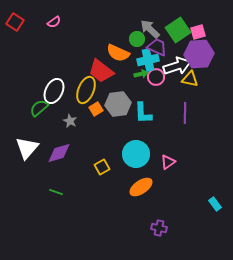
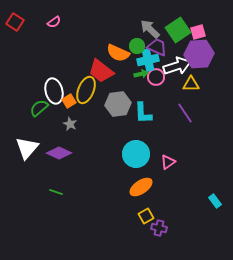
green circle: moved 7 px down
yellow triangle: moved 1 px right, 5 px down; rotated 12 degrees counterclockwise
white ellipse: rotated 40 degrees counterclockwise
orange square: moved 27 px left, 8 px up
purple line: rotated 35 degrees counterclockwise
gray star: moved 3 px down
purple diamond: rotated 40 degrees clockwise
yellow square: moved 44 px right, 49 px down
cyan rectangle: moved 3 px up
